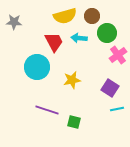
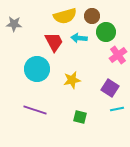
gray star: moved 2 px down
green circle: moved 1 px left, 1 px up
cyan circle: moved 2 px down
purple line: moved 12 px left
green square: moved 6 px right, 5 px up
